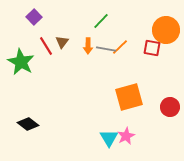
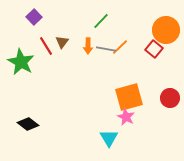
red square: moved 2 px right, 1 px down; rotated 30 degrees clockwise
red circle: moved 9 px up
pink star: moved 19 px up; rotated 18 degrees counterclockwise
